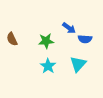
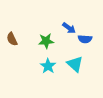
cyan triangle: moved 3 px left; rotated 30 degrees counterclockwise
